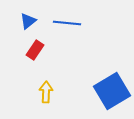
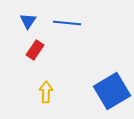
blue triangle: rotated 18 degrees counterclockwise
